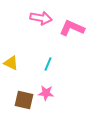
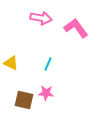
pink L-shape: moved 4 px right; rotated 30 degrees clockwise
